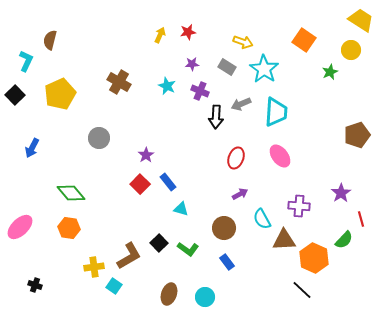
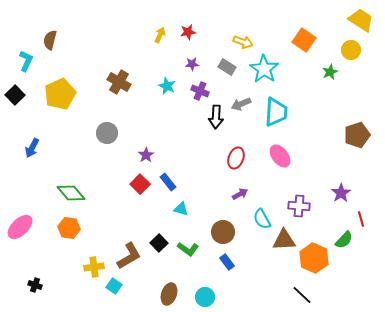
gray circle at (99, 138): moved 8 px right, 5 px up
brown circle at (224, 228): moved 1 px left, 4 px down
black line at (302, 290): moved 5 px down
